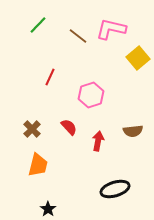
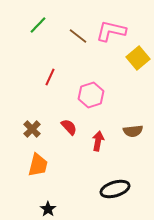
pink L-shape: moved 2 px down
